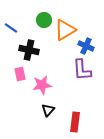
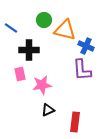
orange triangle: rotated 45 degrees clockwise
black cross: rotated 12 degrees counterclockwise
black triangle: rotated 24 degrees clockwise
